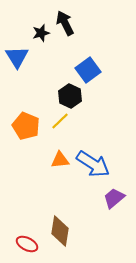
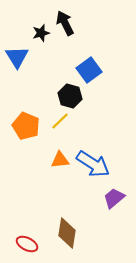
blue square: moved 1 px right
black hexagon: rotated 10 degrees counterclockwise
brown diamond: moved 7 px right, 2 px down
